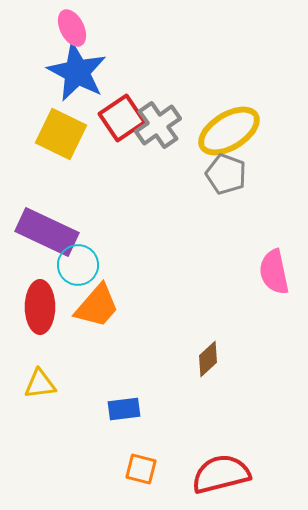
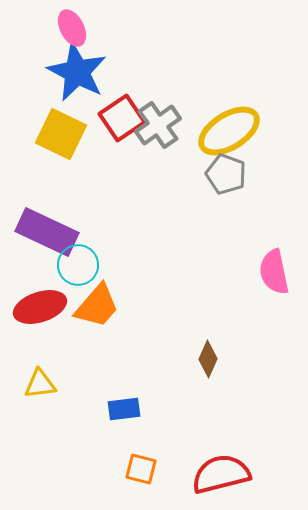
red ellipse: rotated 72 degrees clockwise
brown diamond: rotated 24 degrees counterclockwise
